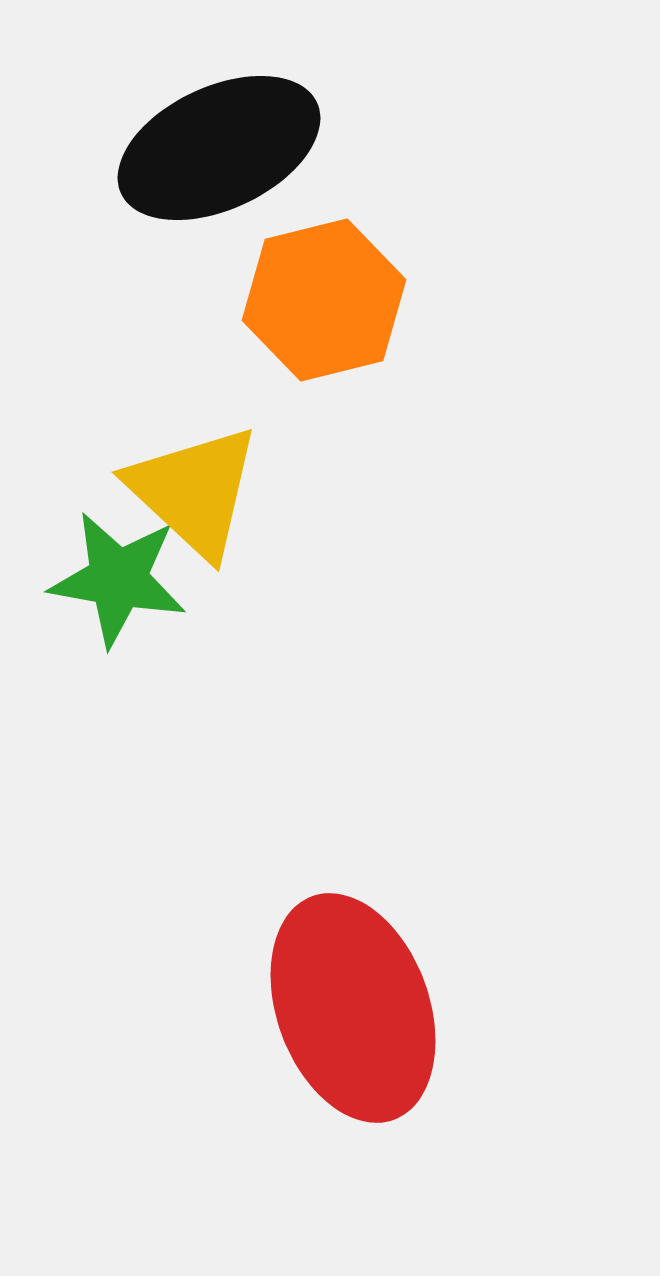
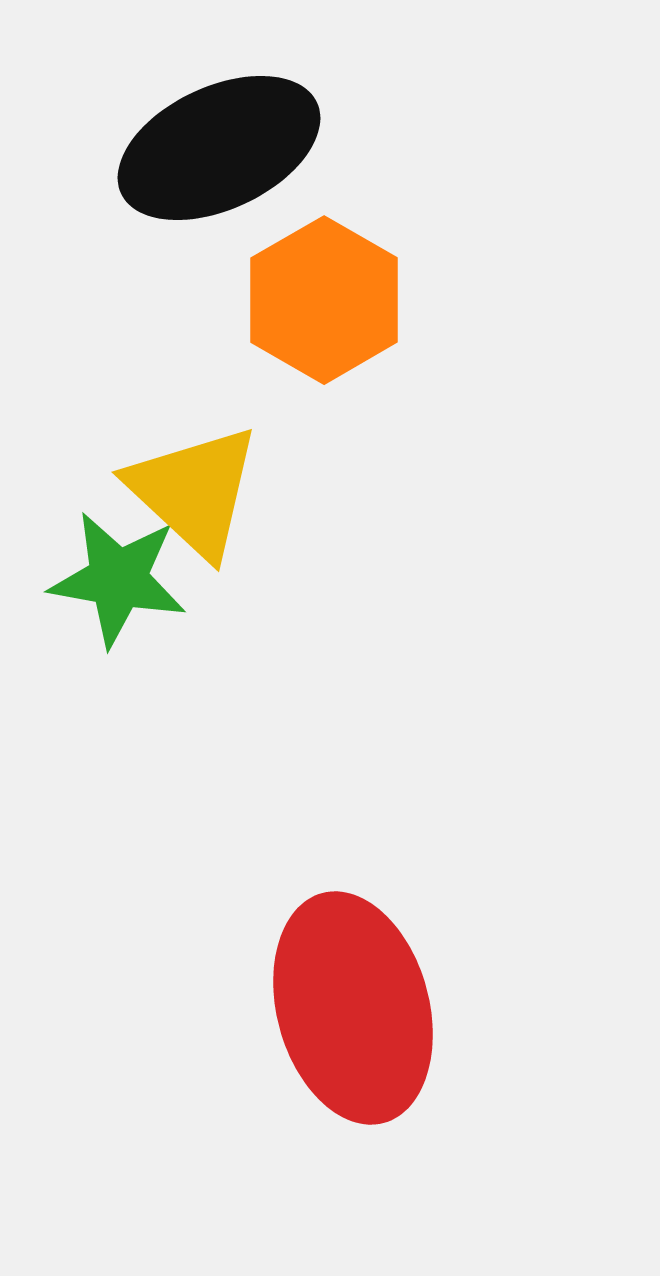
orange hexagon: rotated 16 degrees counterclockwise
red ellipse: rotated 5 degrees clockwise
